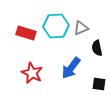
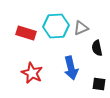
blue arrow: rotated 50 degrees counterclockwise
